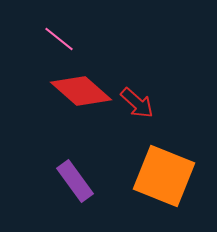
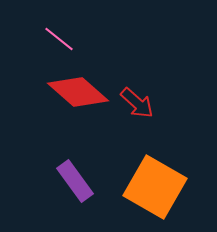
red diamond: moved 3 px left, 1 px down
orange square: moved 9 px left, 11 px down; rotated 8 degrees clockwise
